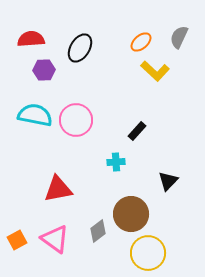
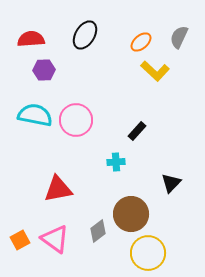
black ellipse: moved 5 px right, 13 px up
black triangle: moved 3 px right, 2 px down
orange square: moved 3 px right
